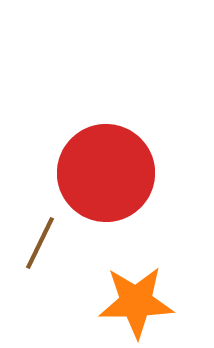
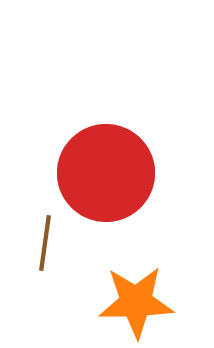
brown line: moved 5 px right; rotated 18 degrees counterclockwise
